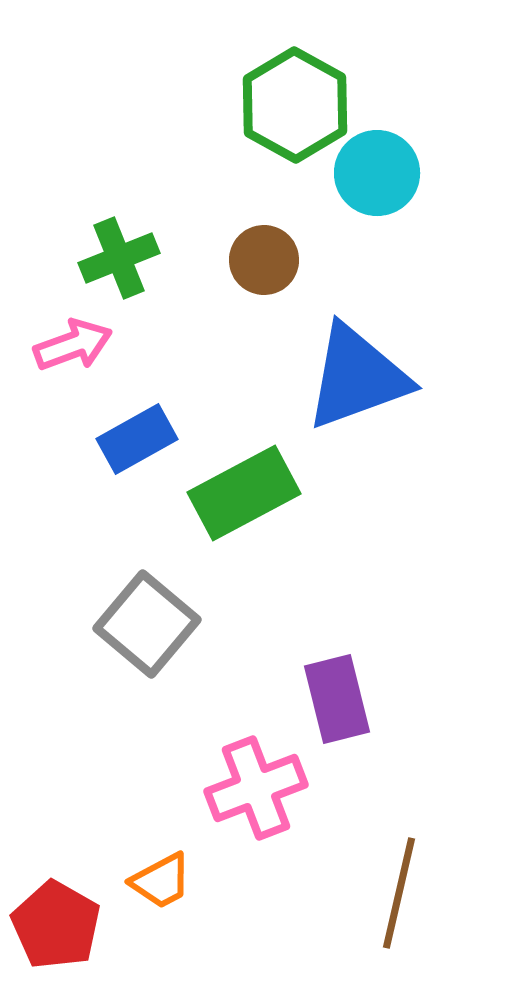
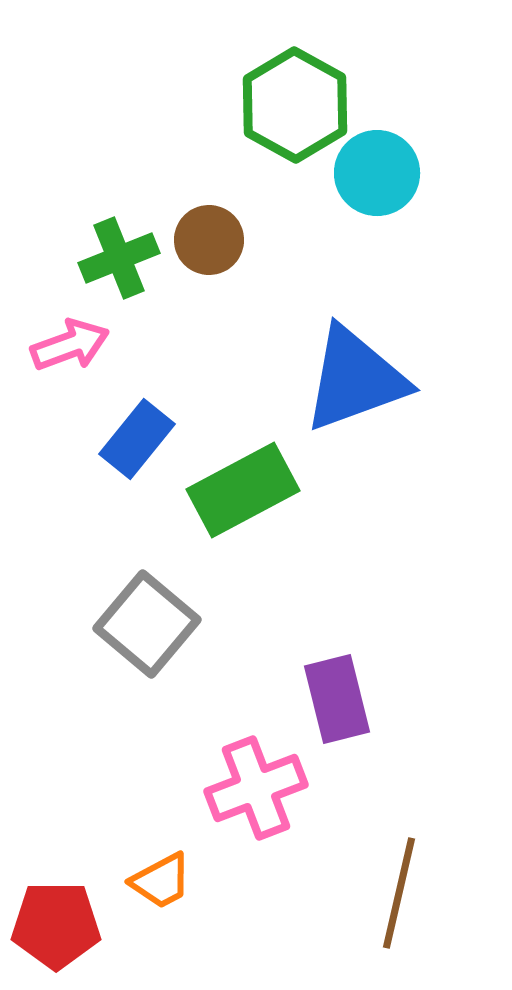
brown circle: moved 55 px left, 20 px up
pink arrow: moved 3 px left
blue triangle: moved 2 px left, 2 px down
blue rectangle: rotated 22 degrees counterclockwise
green rectangle: moved 1 px left, 3 px up
red pentagon: rotated 30 degrees counterclockwise
